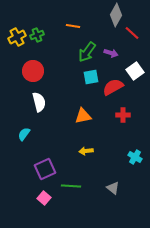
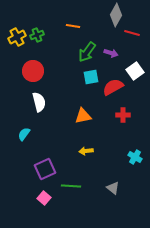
red line: rotated 28 degrees counterclockwise
